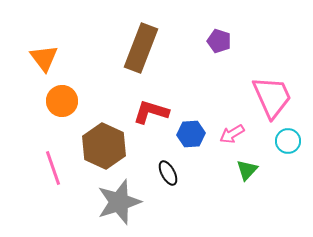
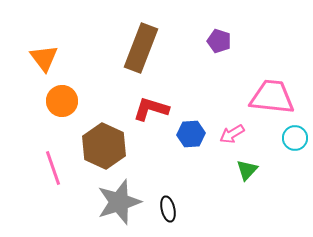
pink trapezoid: rotated 60 degrees counterclockwise
red L-shape: moved 3 px up
cyan circle: moved 7 px right, 3 px up
black ellipse: moved 36 px down; rotated 15 degrees clockwise
